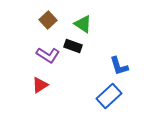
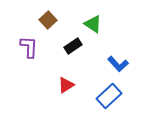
green triangle: moved 10 px right
black rectangle: rotated 54 degrees counterclockwise
purple L-shape: moved 19 px left, 8 px up; rotated 120 degrees counterclockwise
blue L-shape: moved 1 px left, 2 px up; rotated 25 degrees counterclockwise
red triangle: moved 26 px right
